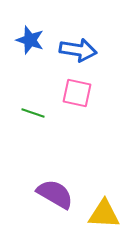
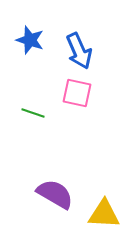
blue arrow: moved 1 px right, 1 px down; rotated 57 degrees clockwise
